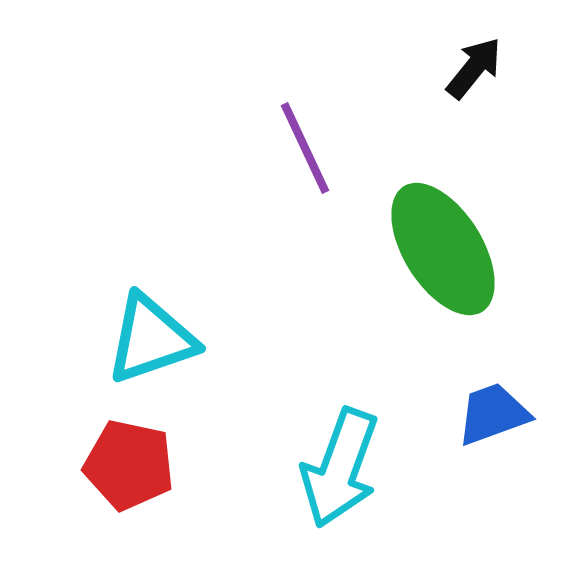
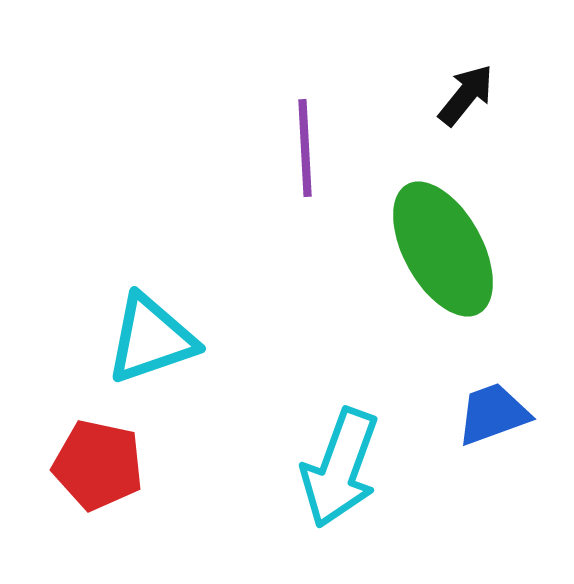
black arrow: moved 8 px left, 27 px down
purple line: rotated 22 degrees clockwise
green ellipse: rotated 3 degrees clockwise
red pentagon: moved 31 px left
